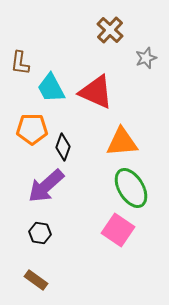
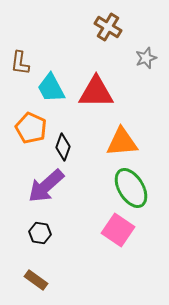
brown cross: moved 2 px left, 3 px up; rotated 12 degrees counterclockwise
red triangle: rotated 24 degrees counterclockwise
orange pentagon: moved 1 px left, 1 px up; rotated 24 degrees clockwise
